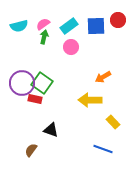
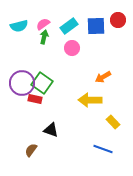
pink circle: moved 1 px right, 1 px down
